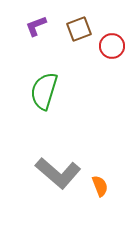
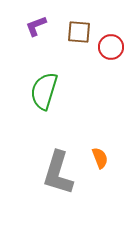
brown square: moved 3 px down; rotated 25 degrees clockwise
red circle: moved 1 px left, 1 px down
gray L-shape: rotated 66 degrees clockwise
orange semicircle: moved 28 px up
